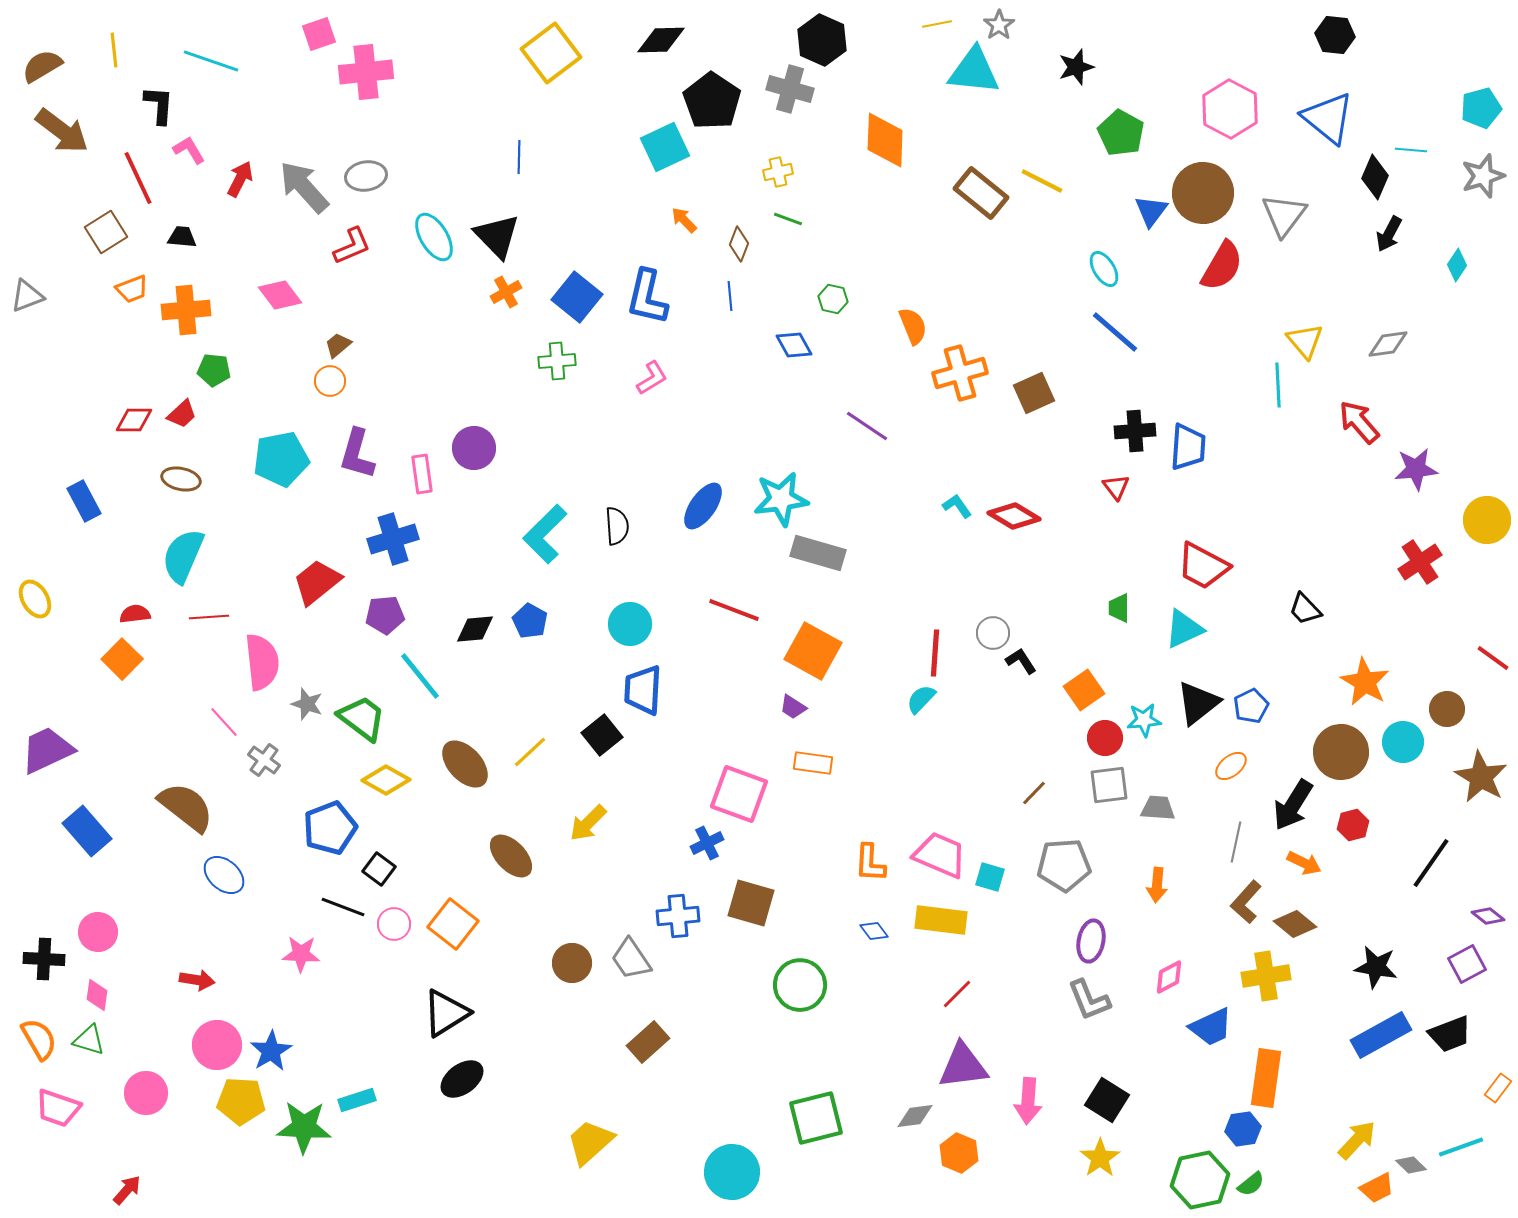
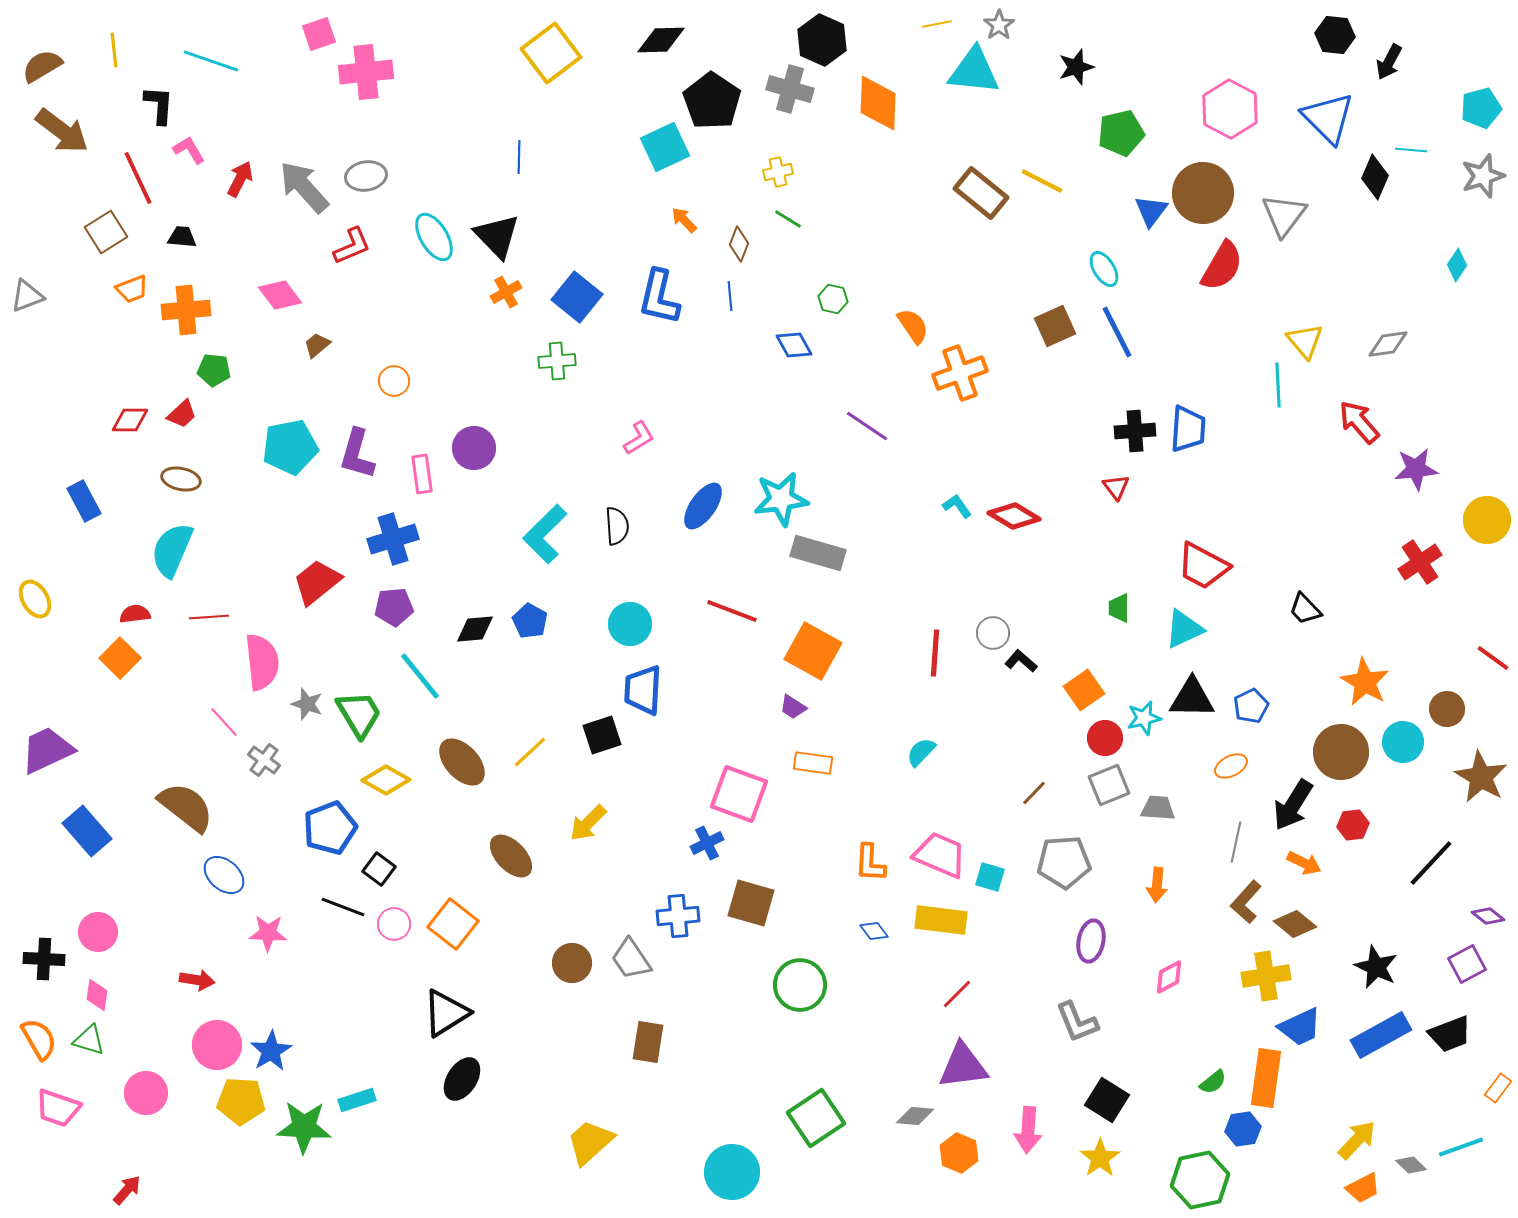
blue triangle at (1328, 118): rotated 6 degrees clockwise
green pentagon at (1121, 133): rotated 30 degrees clockwise
orange diamond at (885, 140): moved 7 px left, 37 px up
green line at (788, 219): rotated 12 degrees clockwise
black arrow at (1389, 234): moved 172 px up
blue L-shape at (647, 297): moved 12 px right
orange semicircle at (913, 326): rotated 12 degrees counterclockwise
blue line at (1115, 332): moved 2 px right; rotated 22 degrees clockwise
brown trapezoid at (338, 345): moved 21 px left
orange cross at (960, 373): rotated 4 degrees counterclockwise
pink L-shape at (652, 378): moved 13 px left, 60 px down
orange circle at (330, 381): moved 64 px right
brown square at (1034, 393): moved 21 px right, 67 px up
red diamond at (134, 420): moved 4 px left
blue trapezoid at (1188, 447): moved 18 px up
cyan pentagon at (281, 459): moved 9 px right, 12 px up
cyan semicircle at (183, 556): moved 11 px left, 6 px up
red line at (734, 610): moved 2 px left, 1 px down
purple pentagon at (385, 615): moved 9 px right, 8 px up
orange square at (122, 659): moved 2 px left, 1 px up
black L-shape at (1021, 661): rotated 16 degrees counterclockwise
cyan semicircle at (921, 699): moved 53 px down
black triangle at (1198, 703): moved 6 px left, 5 px up; rotated 39 degrees clockwise
green trapezoid at (362, 718): moved 3 px left, 4 px up; rotated 22 degrees clockwise
cyan star at (1144, 720): moved 2 px up; rotated 8 degrees counterclockwise
black square at (602, 735): rotated 21 degrees clockwise
brown ellipse at (465, 764): moved 3 px left, 2 px up
orange ellipse at (1231, 766): rotated 12 degrees clockwise
gray square at (1109, 785): rotated 15 degrees counterclockwise
red hexagon at (1353, 825): rotated 8 degrees clockwise
black line at (1431, 863): rotated 8 degrees clockwise
gray pentagon at (1064, 865): moved 3 px up
pink star at (301, 954): moved 33 px left, 21 px up
black star at (1376, 967): rotated 15 degrees clockwise
gray L-shape at (1089, 1000): moved 12 px left, 22 px down
blue trapezoid at (1211, 1027): moved 89 px right
brown rectangle at (648, 1042): rotated 39 degrees counterclockwise
black ellipse at (462, 1079): rotated 21 degrees counterclockwise
pink arrow at (1028, 1101): moved 29 px down
gray diamond at (915, 1116): rotated 12 degrees clockwise
green square at (816, 1118): rotated 20 degrees counterclockwise
green semicircle at (1251, 1184): moved 38 px left, 102 px up
orange trapezoid at (1377, 1188): moved 14 px left
